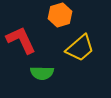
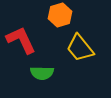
yellow trapezoid: rotated 92 degrees clockwise
